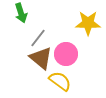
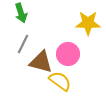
gray line: moved 15 px left, 6 px down; rotated 12 degrees counterclockwise
pink circle: moved 2 px right
brown triangle: moved 4 px down; rotated 25 degrees counterclockwise
